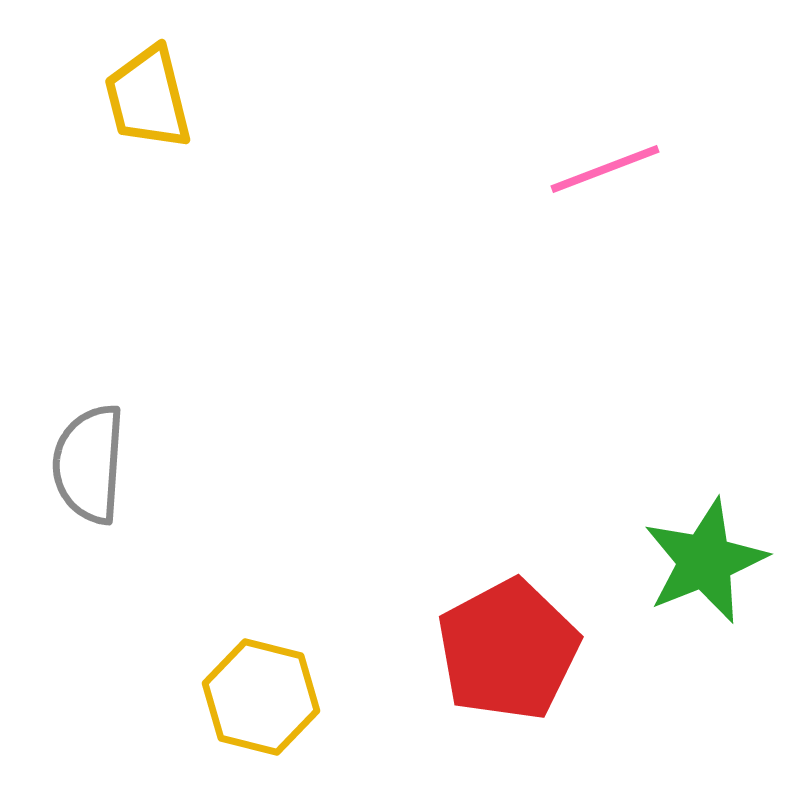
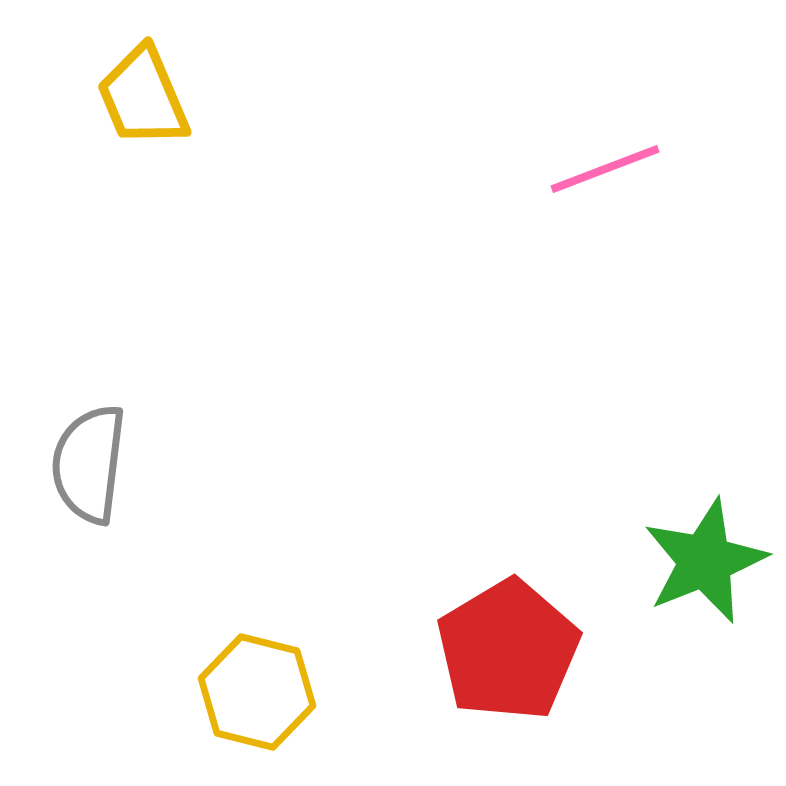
yellow trapezoid: moved 5 px left, 1 px up; rotated 9 degrees counterclockwise
gray semicircle: rotated 3 degrees clockwise
red pentagon: rotated 3 degrees counterclockwise
yellow hexagon: moved 4 px left, 5 px up
